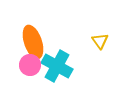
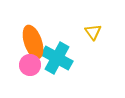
yellow triangle: moved 7 px left, 9 px up
cyan cross: moved 8 px up
